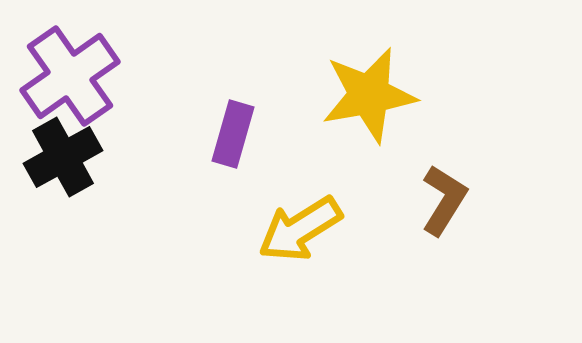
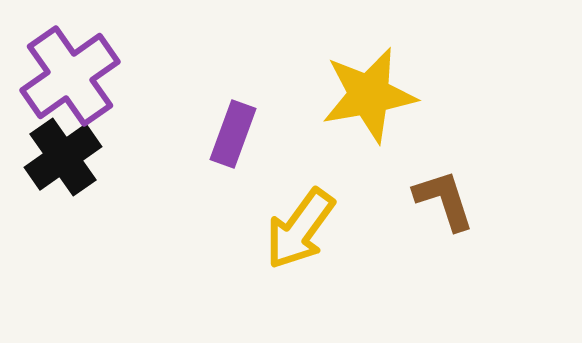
purple rectangle: rotated 4 degrees clockwise
black cross: rotated 6 degrees counterclockwise
brown L-shape: rotated 50 degrees counterclockwise
yellow arrow: rotated 22 degrees counterclockwise
